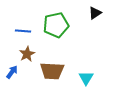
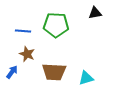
black triangle: rotated 24 degrees clockwise
green pentagon: rotated 15 degrees clockwise
brown star: rotated 21 degrees counterclockwise
brown trapezoid: moved 2 px right, 1 px down
cyan triangle: rotated 42 degrees clockwise
